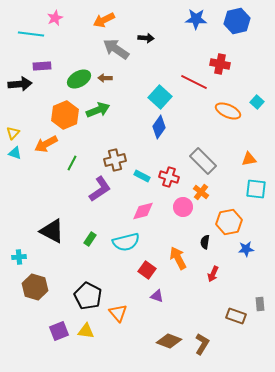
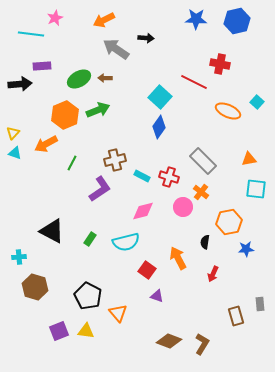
brown rectangle at (236, 316): rotated 54 degrees clockwise
